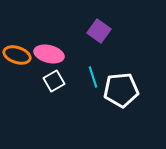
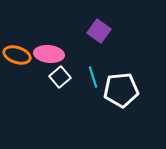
pink ellipse: rotated 8 degrees counterclockwise
white square: moved 6 px right, 4 px up; rotated 10 degrees counterclockwise
